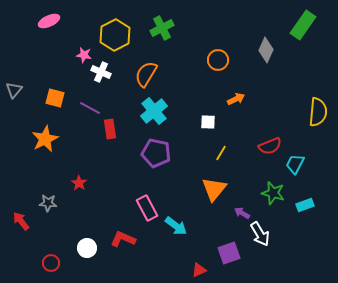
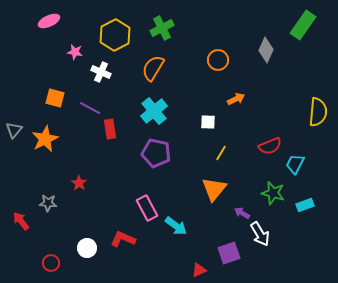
pink star: moved 9 px left, 3 px up
orange semicircle: moved 7 px right, 6 px up
gray triangle: moved 40 px down
